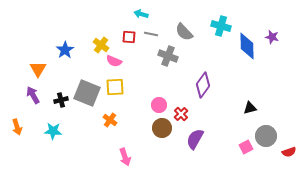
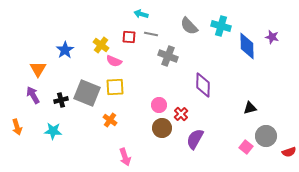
gray semicircle: moved 5 px right, 6 px up
purple diamond: rotated 35 degrees counterclockwise
pink square: rotated 24 degrees counterclockwise
